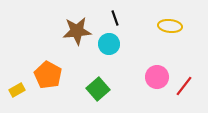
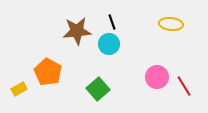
black line: moved 3 px left, 4 px down
yellow ellipse: moved 1 px right, 2 px up
orange pentagon: moved 3 px up
red line: rotated 70 degrees counterclockwise
yellow rectangle: moved 2 px right, 1 px up
